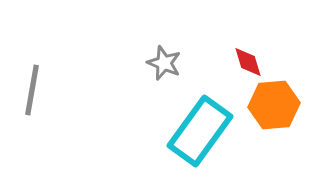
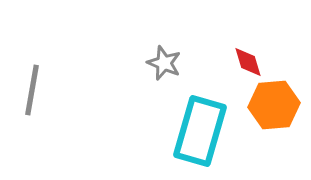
cyan rectangle: rotated 20 degrees counterclockwise
